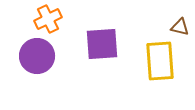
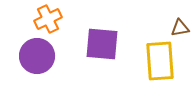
brown triangle: moved 1 px down; rotated 24 degrees counterclockwise
purple square: rotated 9 degrees clockwise
